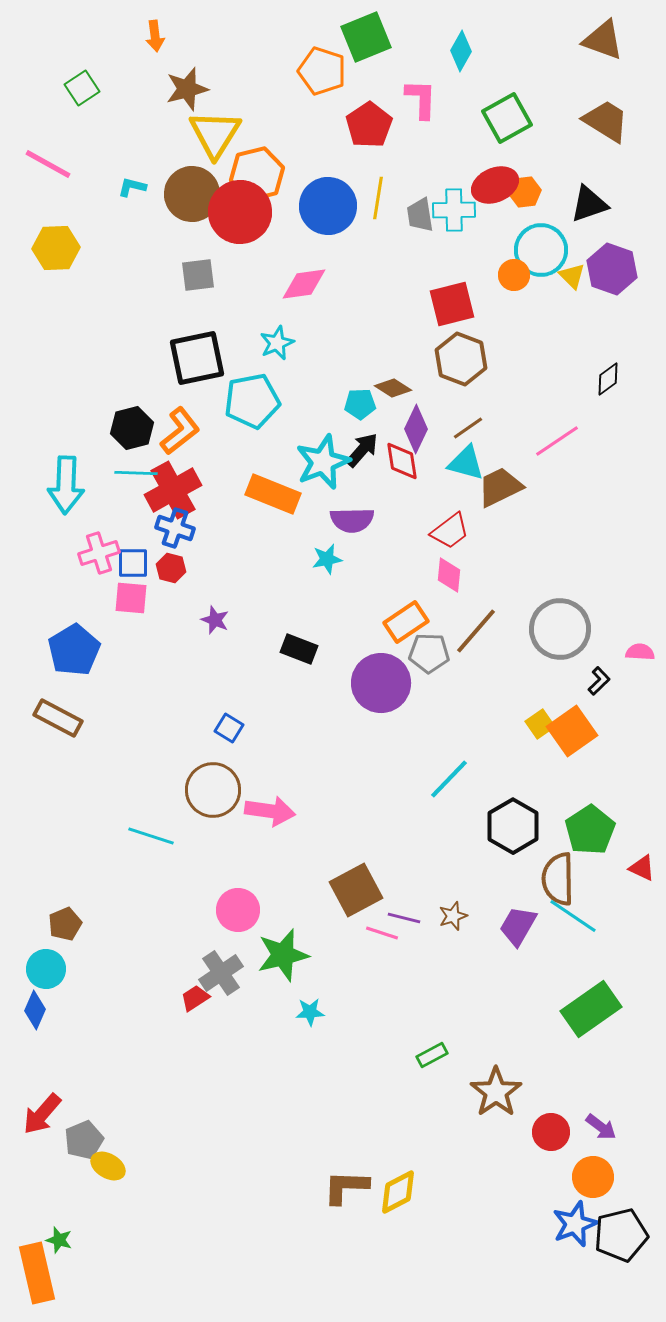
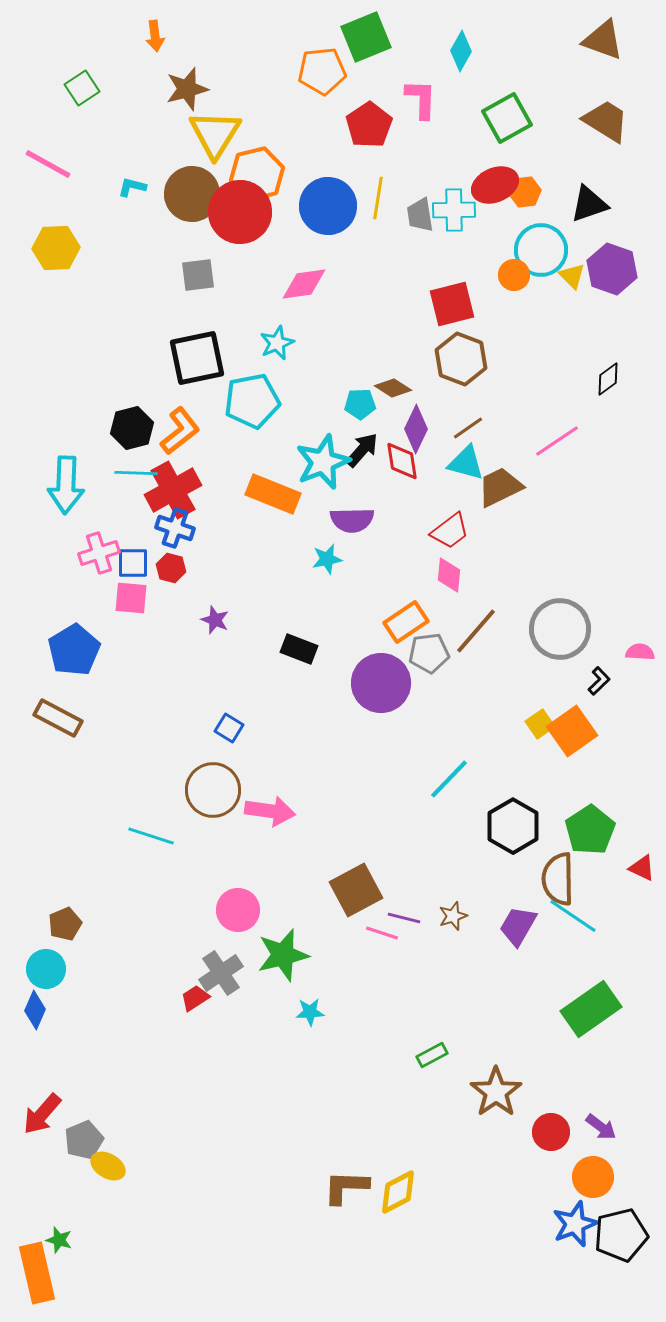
orange pentagon at (322, 71): rotated 24 degrees counterclockwise
gray pentagon at (429, 653): rotated 9 degrees counterclockwise
